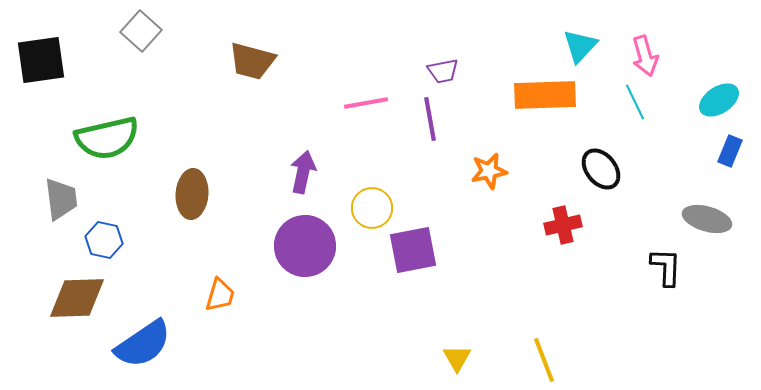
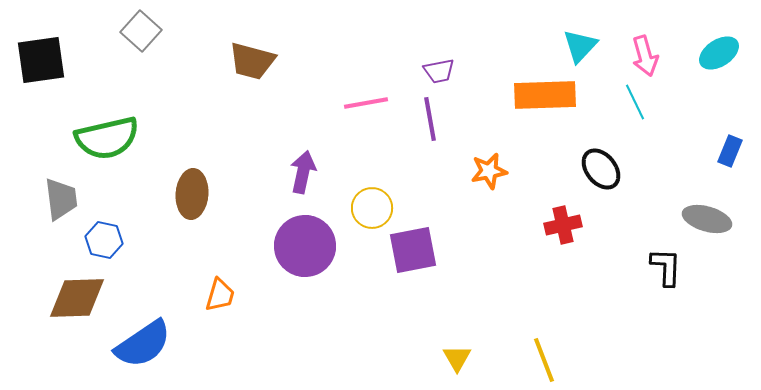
purple trapezoid: moved 4 px left
cyan ellipse: moved 47 px up
